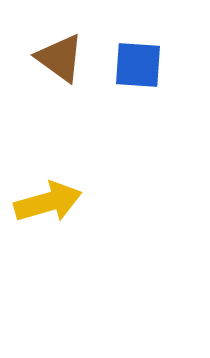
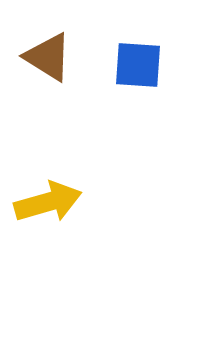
brown triangle: moved 12 px left, 1 px up; rotated 4 degrees counterclockwise
